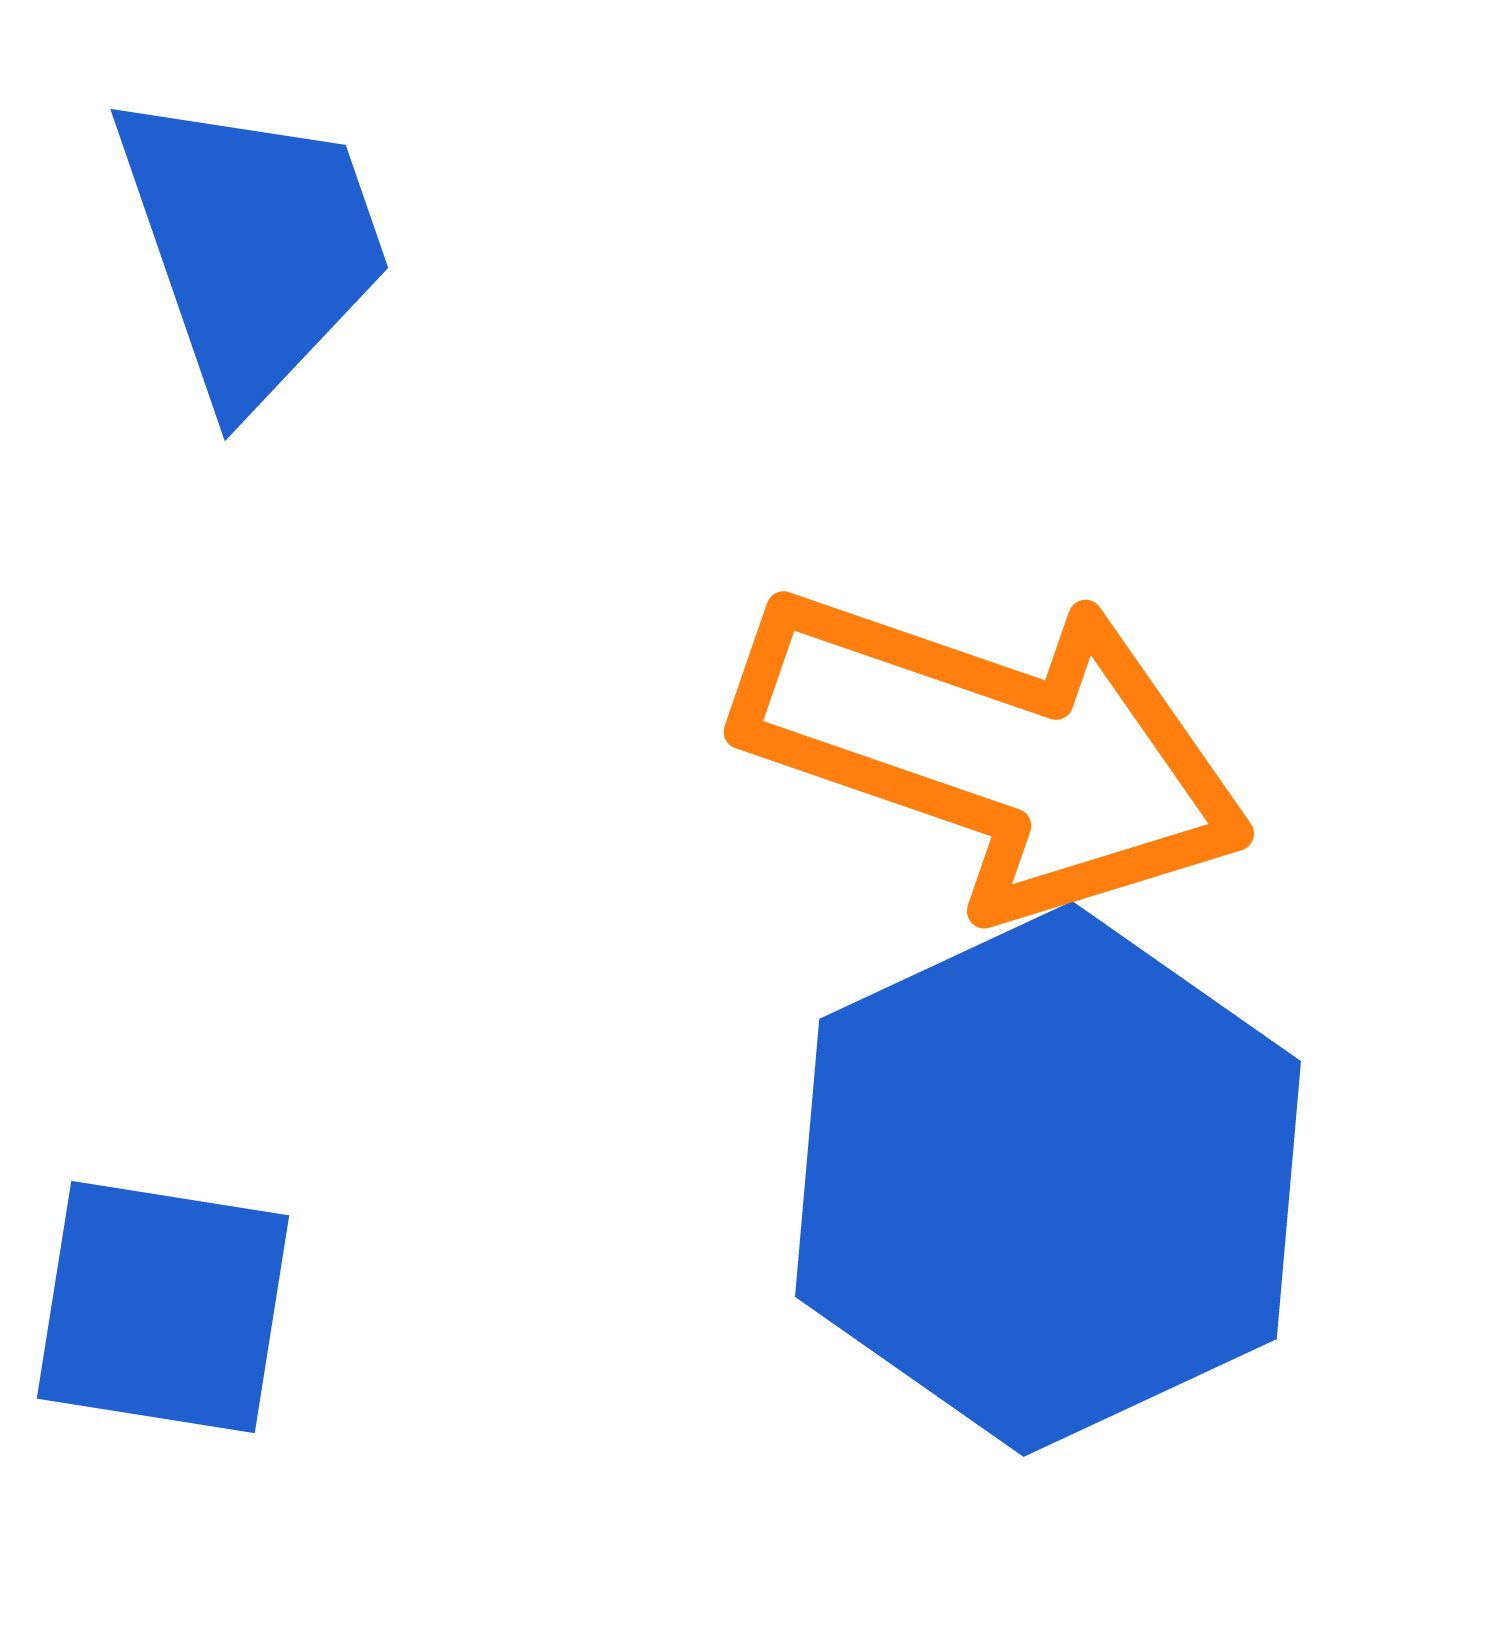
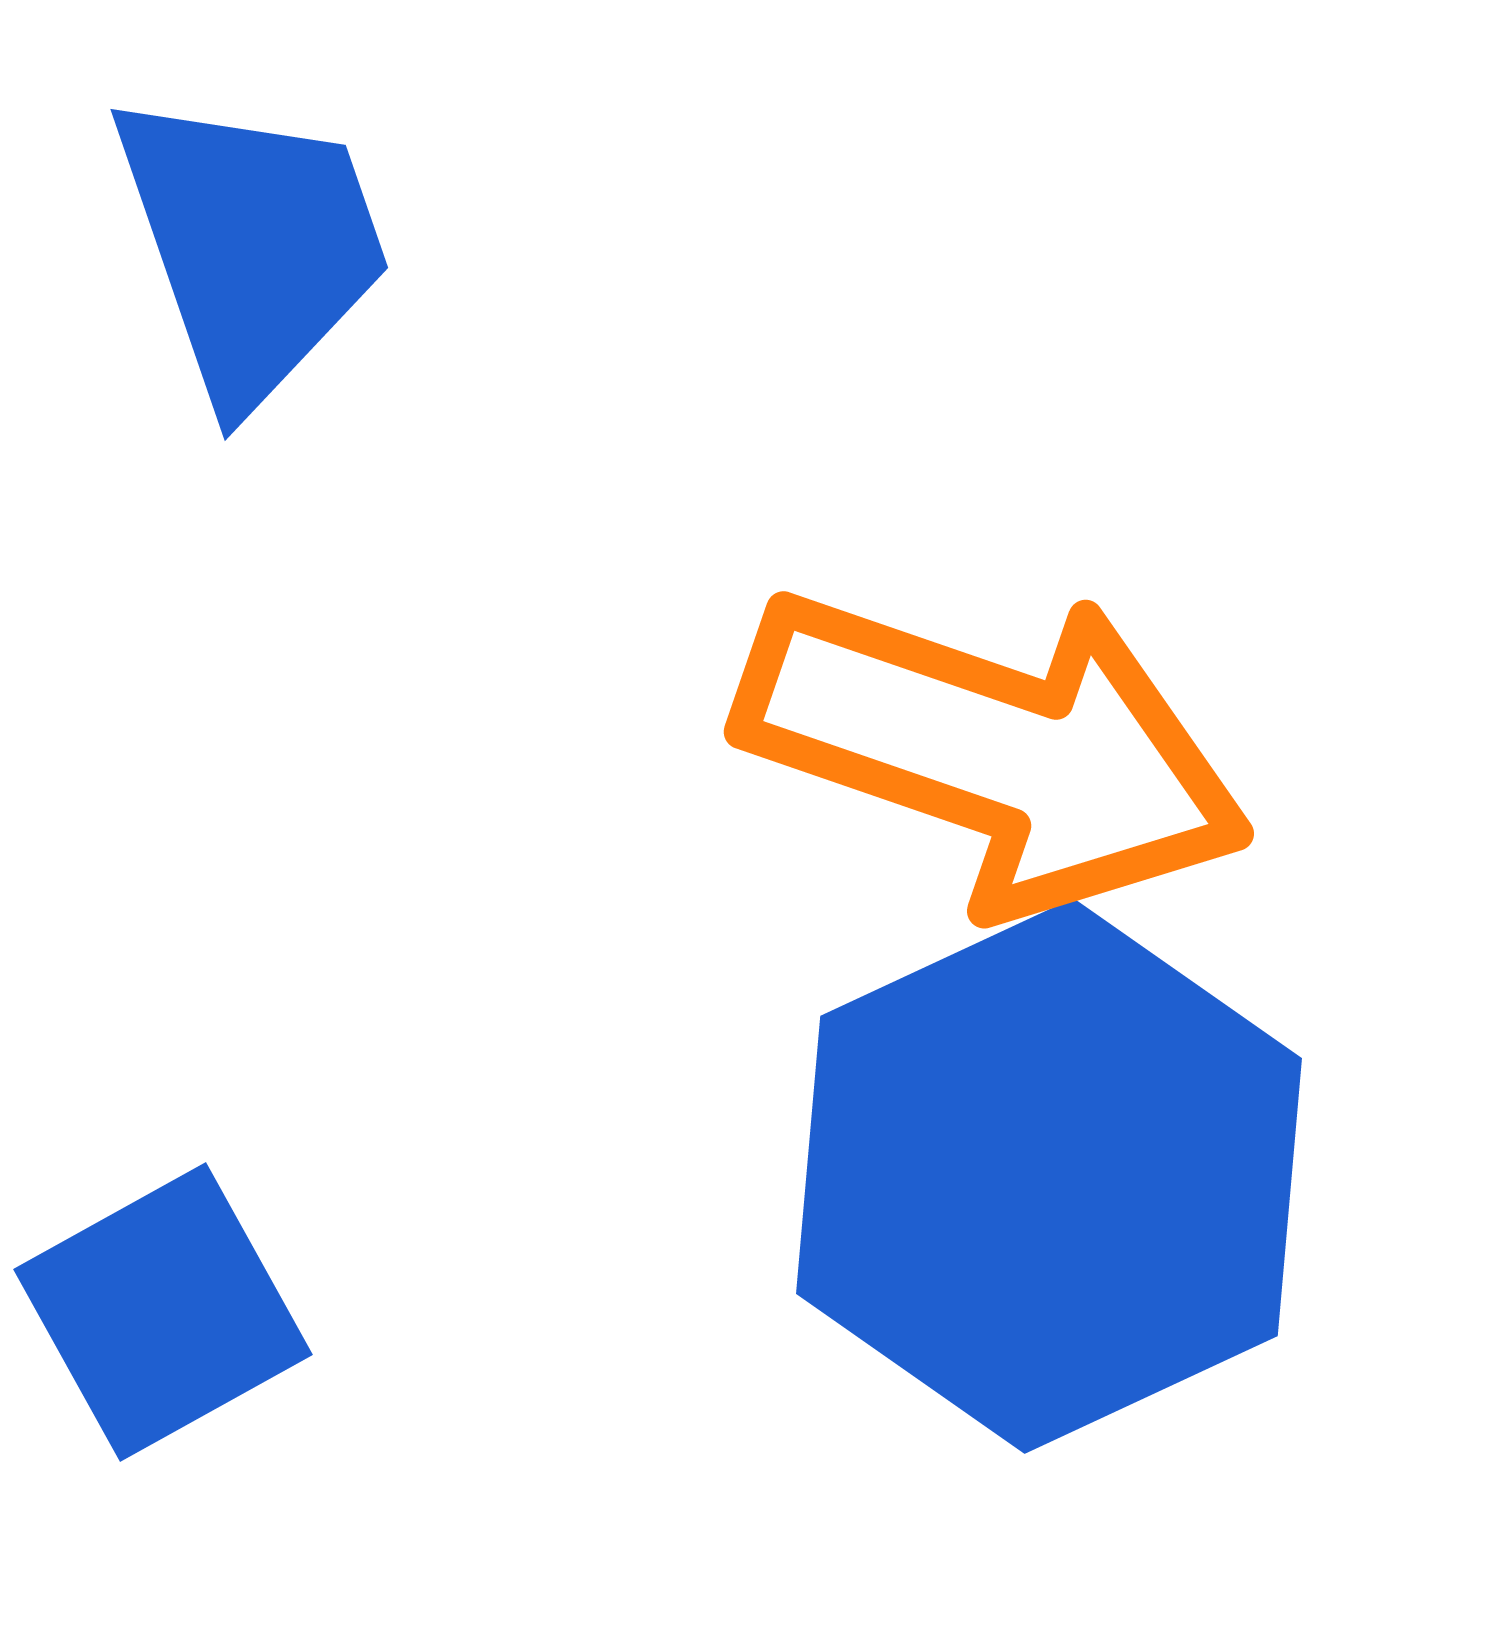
blue hexagon: moved 1 px right, 3 px up
blue square: moved 5 px down; rotated 38 degrees counterclockwise
